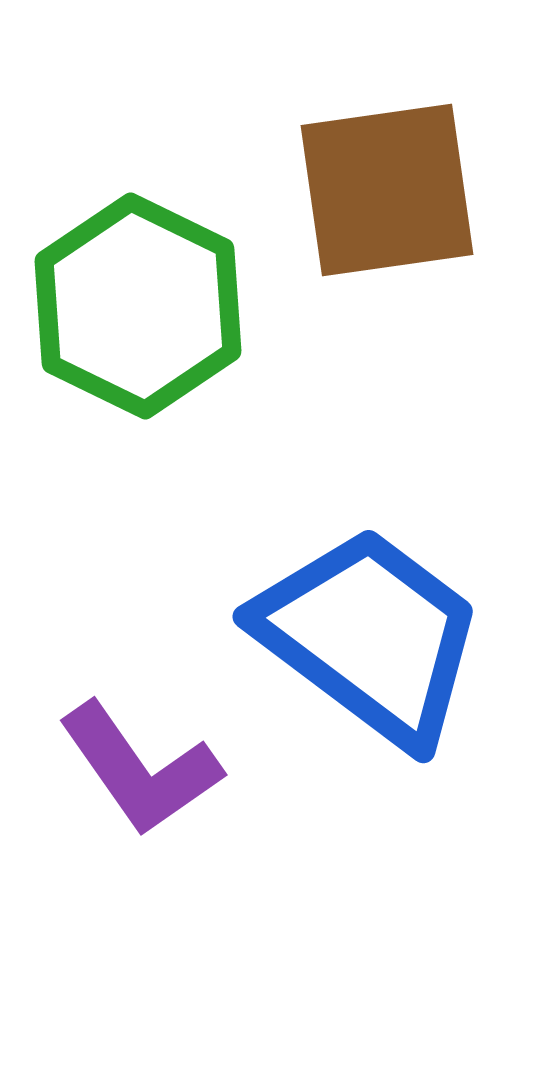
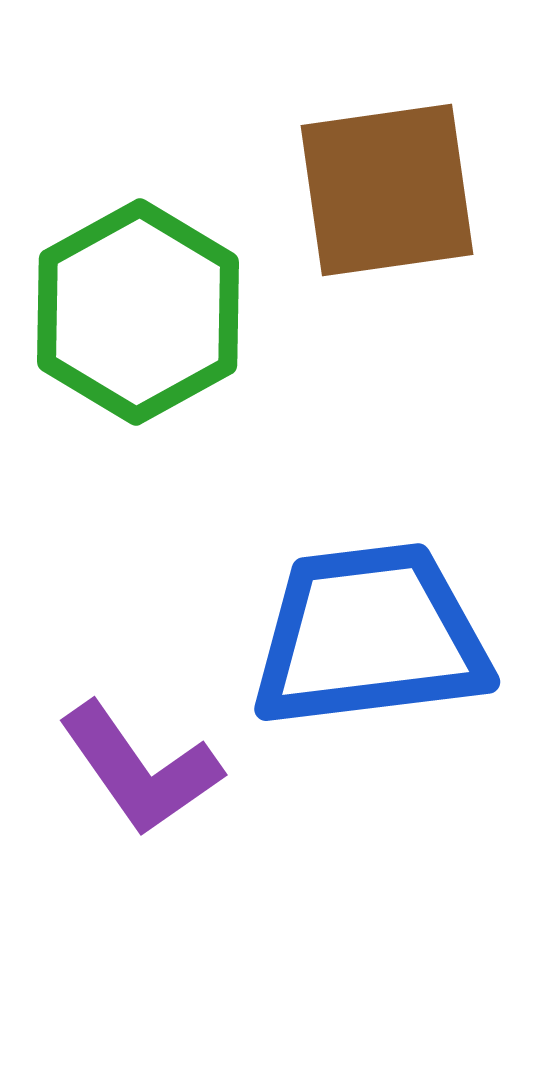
green hexagon: moved 6 px down; rotated 5 degrees clockwise
blue trapezoid: rotated 44 degrees counterclockwise
